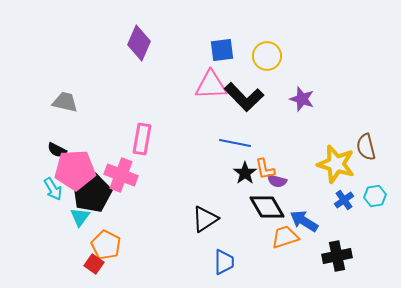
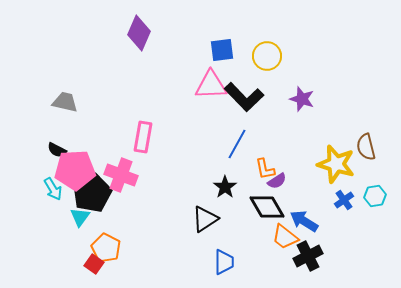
purple diamond: moved 10 px up
pink rectangle: moved 1 px right, 2 px up
blue line: moved 2 px right, 1 px down; rotated 72 degrees counterclockwise
black star: moved 20 px left, 14 px down
purple semicircle: rotated 48 degrees counterclockwise
orange trapezoid: rotated 124 degrees counterclockwise
orange pentagon: moved 3 px down
black cross: moved 29 px left; rotated 16 degrees counterclockwise
